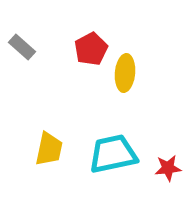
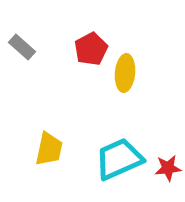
cyan trapezoid: moved 6 px right, 5 px down; rotated 12 degrees counterclockwise
